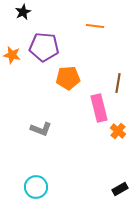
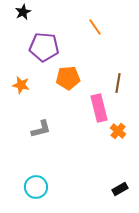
orange line: moved 1 px down; rotated 48 degrees clockwise
orange star: moved 9 px right, 30 px down
gray L-shape: rotated 35 degrees counterclockwise
